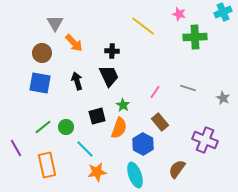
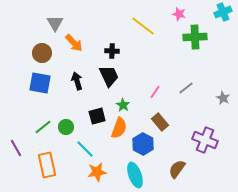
gray line: moved 2 px left; rotated 56 degrees counterclockwise
